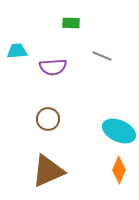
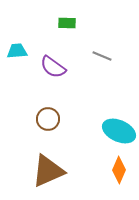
green rectangle: moved 4 px left
purple semicircle: rotated 40 degrees clockwise
